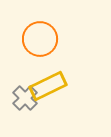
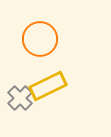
gray cross: moved 5 px left
